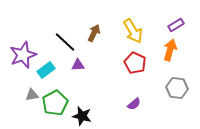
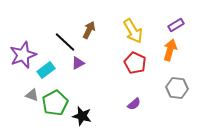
brown arrow: moved 5 px left, 3 px up
purple triangle: moved 2 px up; rotated 24 degrees counterclockwise
gray triangle: rotated 32 degrees clockwise
